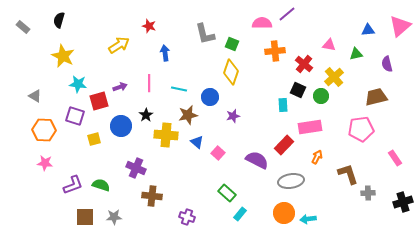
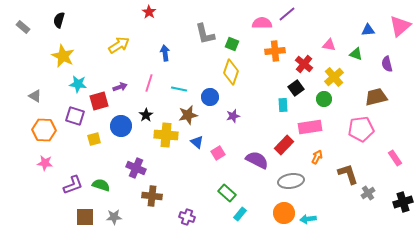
red star at (149, 26): moved 14 px up; rotated 16 degrees clockwise
green triangle at (356, 54): rotated 32 degrees clockwise
pink line at (149, 83): rotated 18 degrees clockwise
black square at (298, 90): moved 2 px left, 2 px up; rotated 28 degrees clockwise
green circle at (321, 96): moved 3 px right, 3 px down
pink square at (218, 153): rotated 16 degrees clockwise
gray cross at (368, 193): rotated 32 degrees counterclockwise
